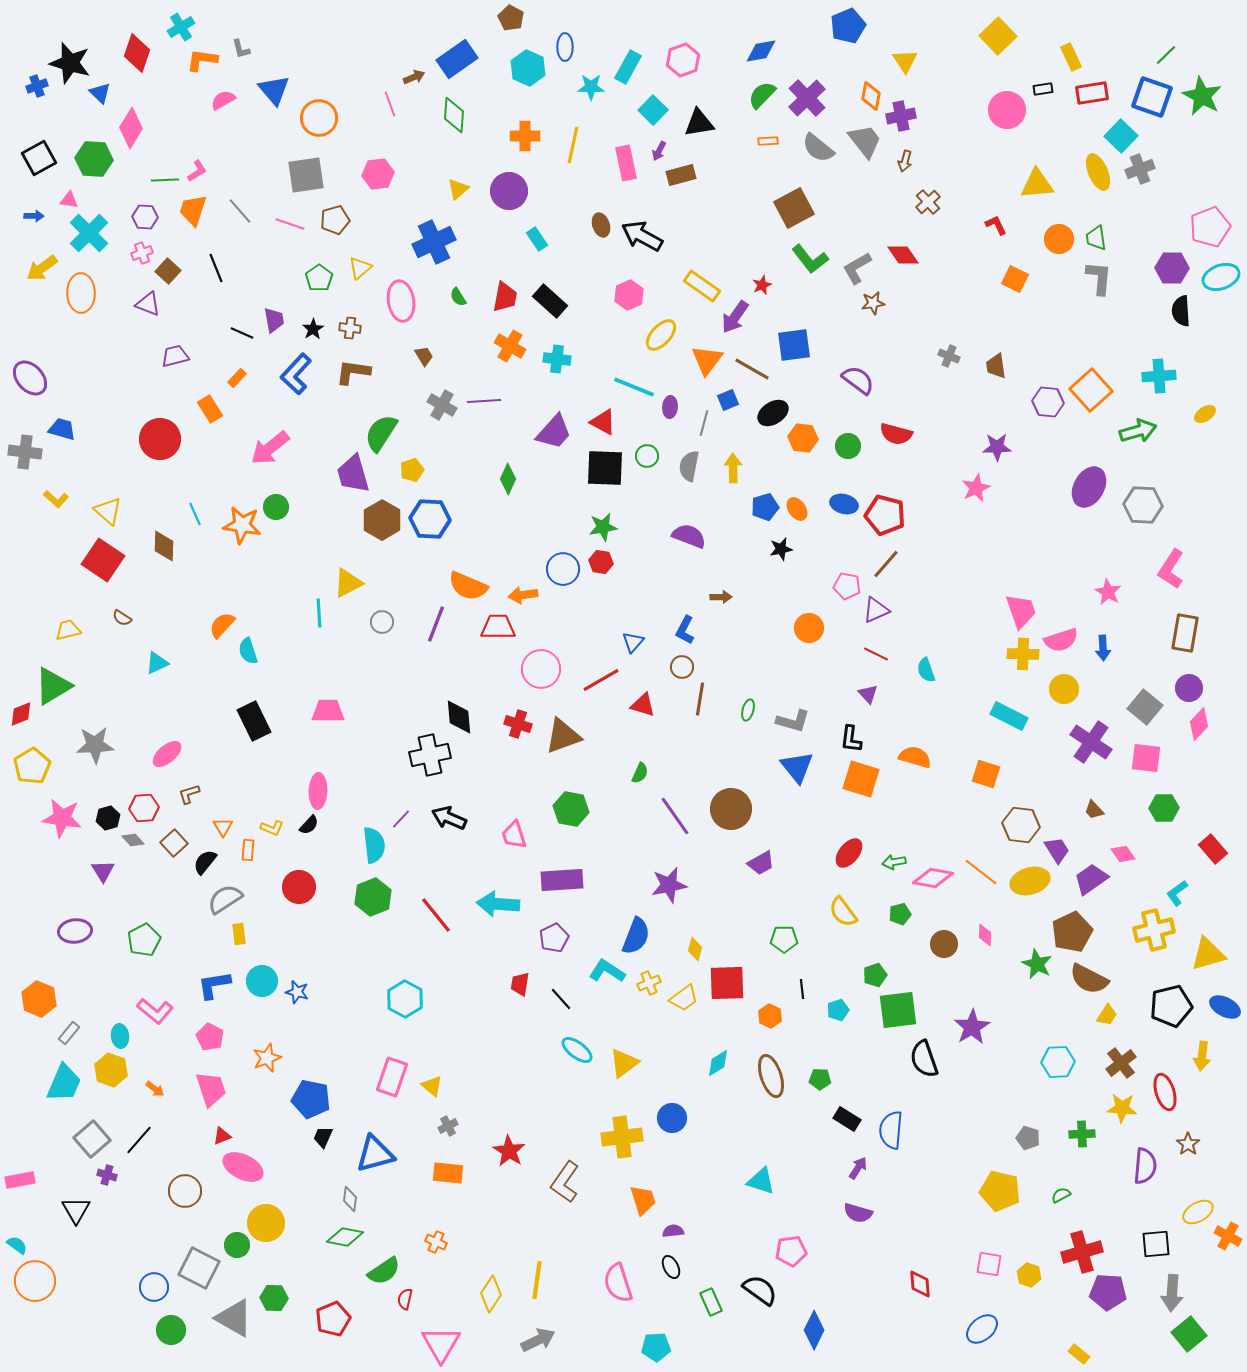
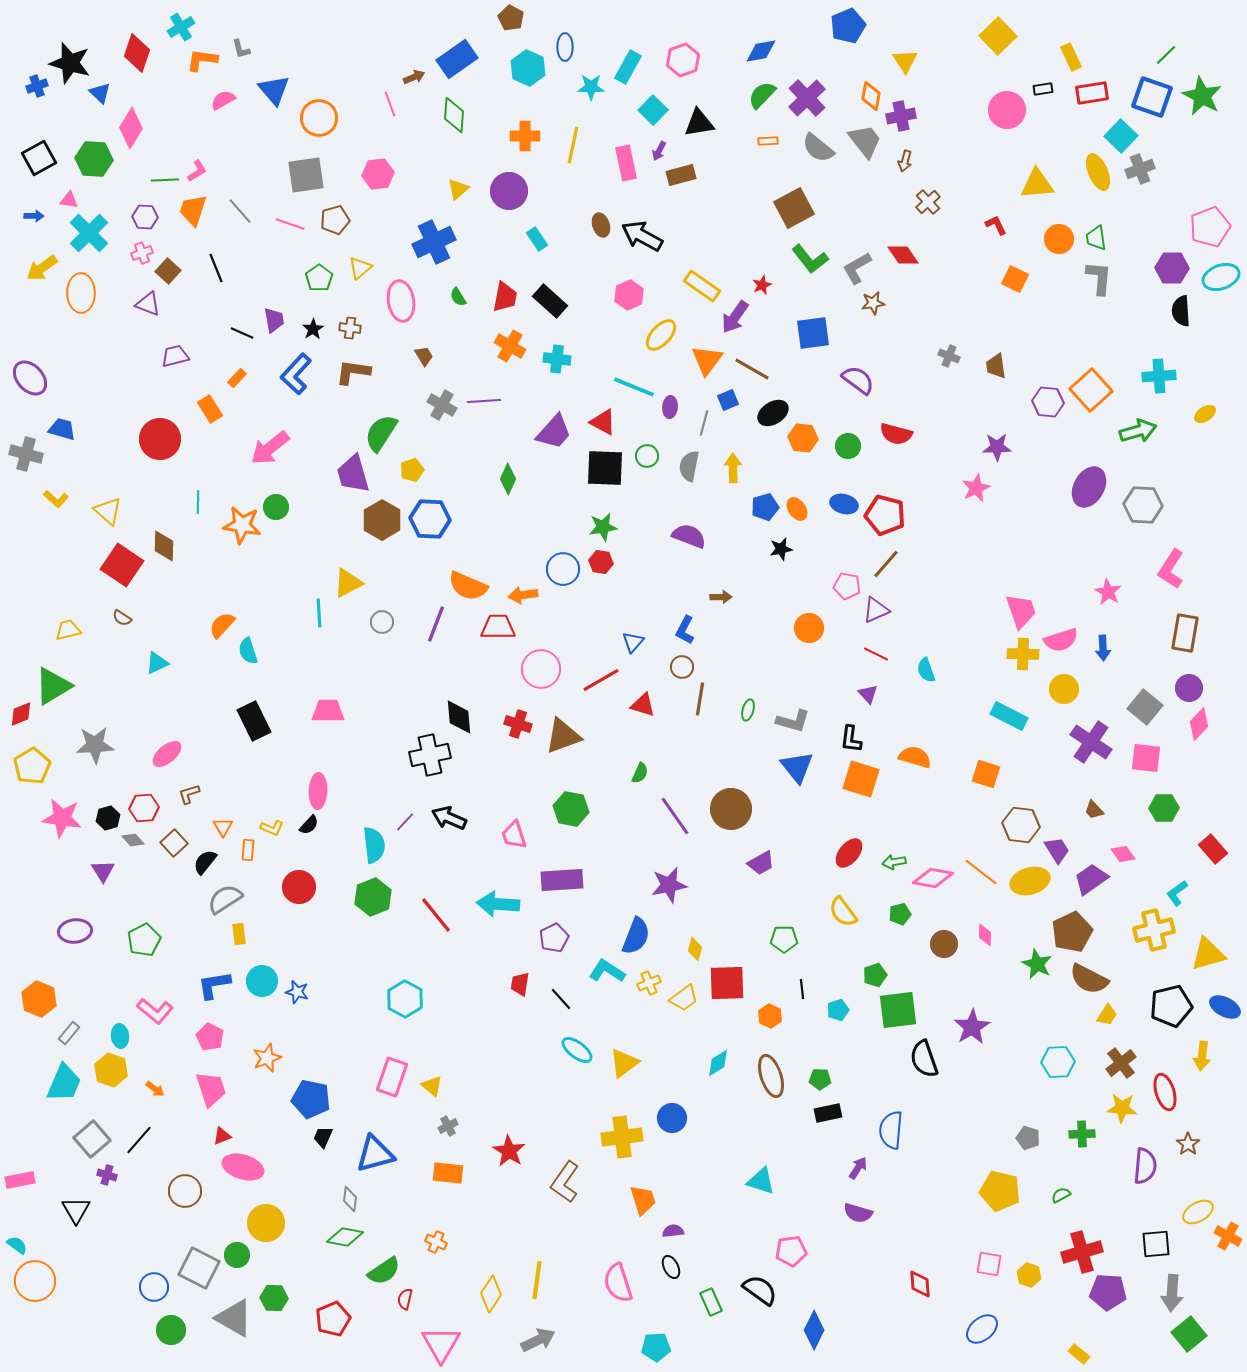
blue square at (794, 345): moved 19 px right, 12 px up
gray cross at (25, 452): moved 1 px right, 2 px down; rotated 8 degrees clockwise
cyan line at (195, 514): moved 3 px right, 12 px up; rotated 25 degrees clockwise
red square at (103, 560): moved 19 px right, 5 px down
purple line at (401, 819): moved 4 px right, 3 px down
black rectangle at (847, 1119): moved 19 px left, 6 px up; rotated 44 degrees counterclockwise
pink ellipse at (243, 1167): rotated 9 degrees counterclockwise
green circle at (237, 1245): moved 10 px down
